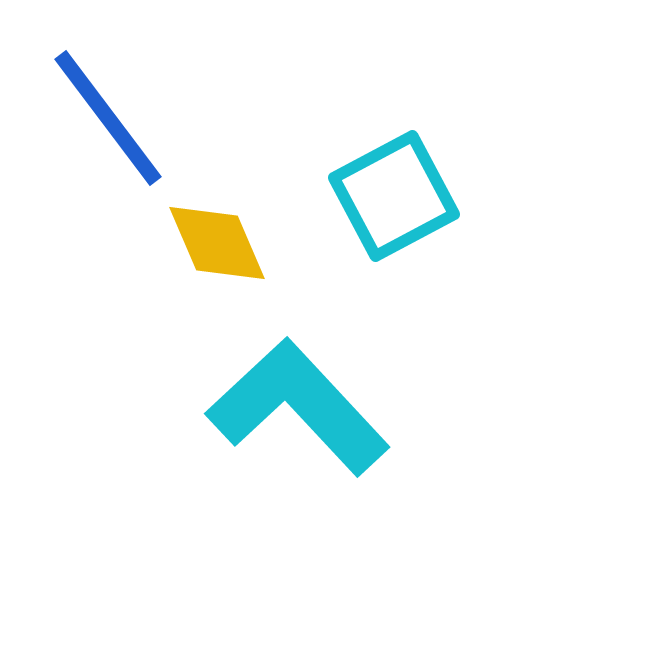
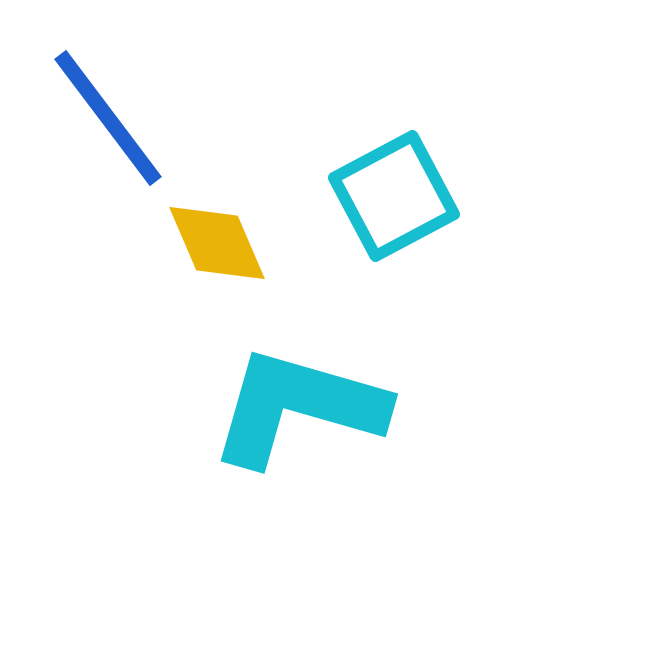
cyan L-shape: rotated 31 degrees counterclockwise
